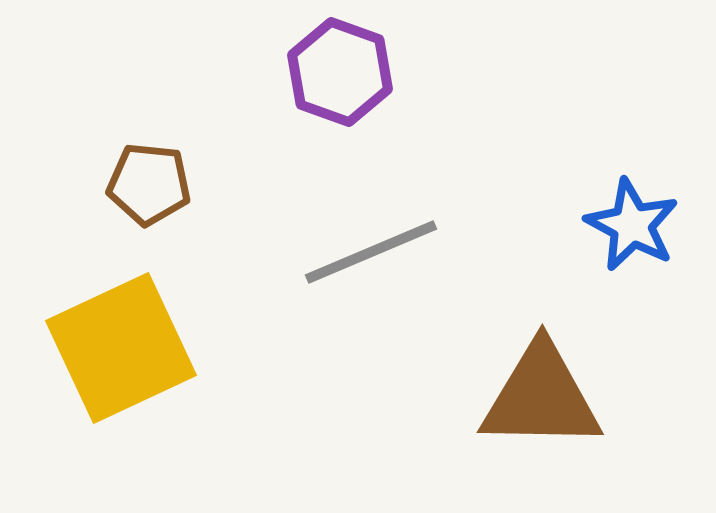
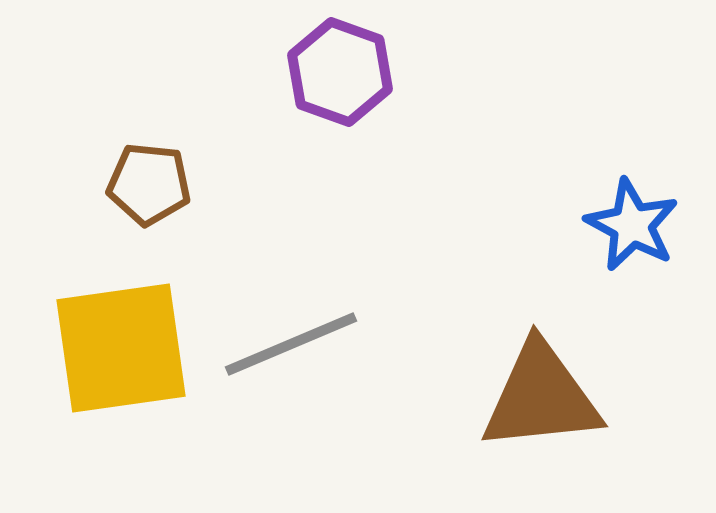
gray line: moved 80 px left, 92 px down
yellow square: rotated 17 degrees clockwise
brown triangle: rotated 7 degrees counterclockwise
